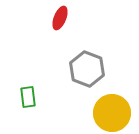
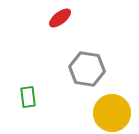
red ellipse: rotated 30 degrees clockwise
gray hexagon: rotated 12 degrees counterclockwise
